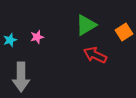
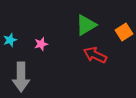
pink star: moved 4 px right, 7 px down
